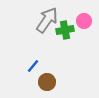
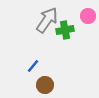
pink circle: moved 4 px right, 5 px up
brown circle: moved 2 px left, 3 px down
